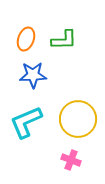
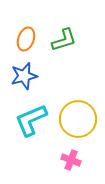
green L-shape: rotated 16 degrees counterclockwise
blue star: moved 9 px left, 1 px down; rotated 12 degrees counterclockwise
cyan L-shape: moved 5 px right, 2 px up
